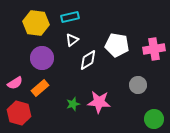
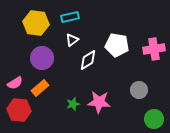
gray circle: moved 1 px right, 5 px down
red hexagon: moved 3 px up; rotated 10 degrees counterclockwise
